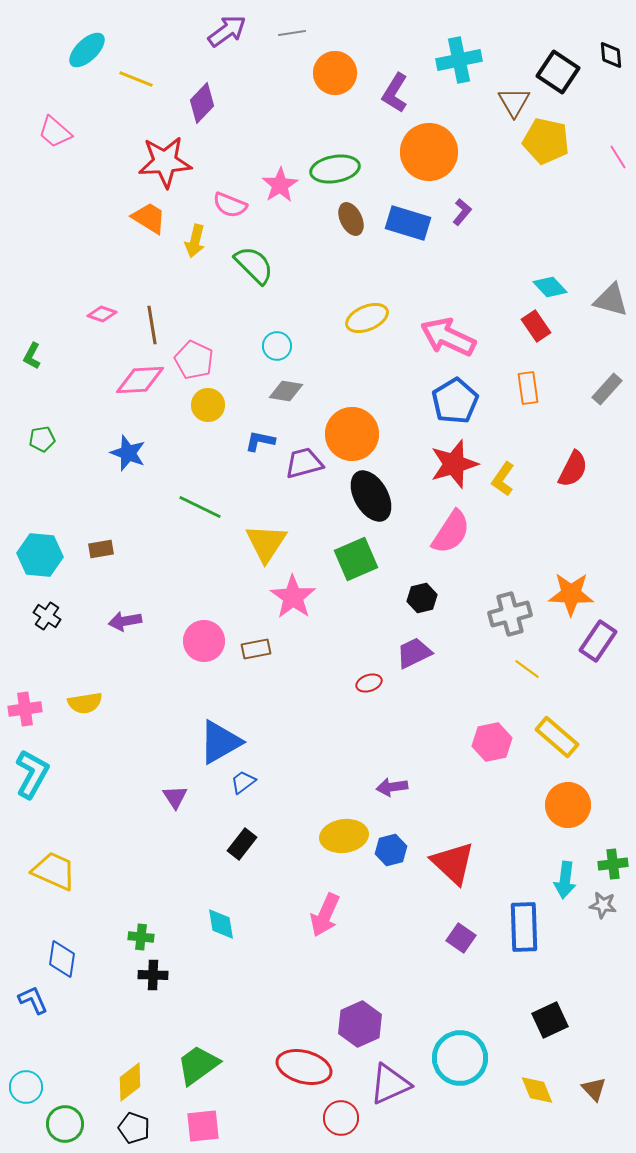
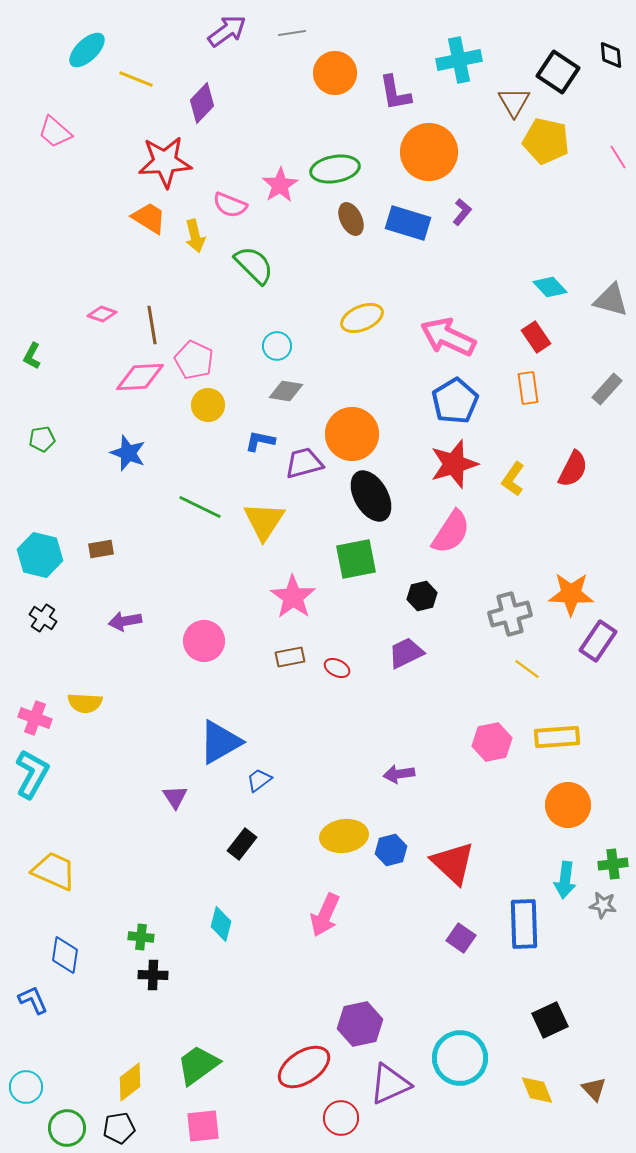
purple L-shape at (395, 93): rotated 42 degrees counterclockwise
yellow arrow at (195, 241): moved 5 px up; rotated 28 degrees counterclockwise
yellow ellipse at (367, 318): moved 5 px left
red rectangle at (536, 326): moved 11 px down
pink diamond at (140, 380): moved 3 px up
yellow L-shape at (503, 479): moved 10 px right
yellow triangle at (266, 543): moved 2 px left, 22 px up
cyan hexagon at (40, 555): rotated 9 degrees clockwise
green square at (356, 559): rotated 12 degrees clockwise
black hexagon at (422, 598): moved 2 px up
black cross at (47, 616): moved 4 px left, 2 px down
brown rectangle at (256, 649): moved 34 px right, 8 px down
purple trapezoid at (414, 653): moved 8 px left
red ellipse at (369, 683): moved 32 px left, 15 px up; rotated 45 degrees clockwise
yellow semicircle at (85, 703): rotated 12 degrees clockwise
pink cross at (25, 709): moved 10 px right, 9 px down; rotated 28 degrees clockwise
yellow rectangle at (557, 737): rotated 45 degrees counterclockwise
blue trapezoid at (243, 782): moved 16 px right, 2 px up
purple arrow at (392, 787): moved 7 px right, 13 px up
cyan diamond at (221, 924): rotated 24 degrees clockwise
blue rectangle at (524, 927): moved 3 px up
blue diamond at (62, 959): moved 3 px right, 4 px up
purple hexagon at (360, 1024): rotated 12 degrees clockwise
red ellipse at (304, 1067): rotated 48 degrees counterclockwise
green circle at (65, 1124): moved 2 px right, 4 px down
black pentagon at (134, 1128): moved 15 px left; rotated 28 degrees counterclockwise
